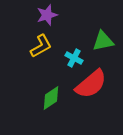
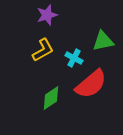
yellow L-shape: moved 2 px right, 4 px down
